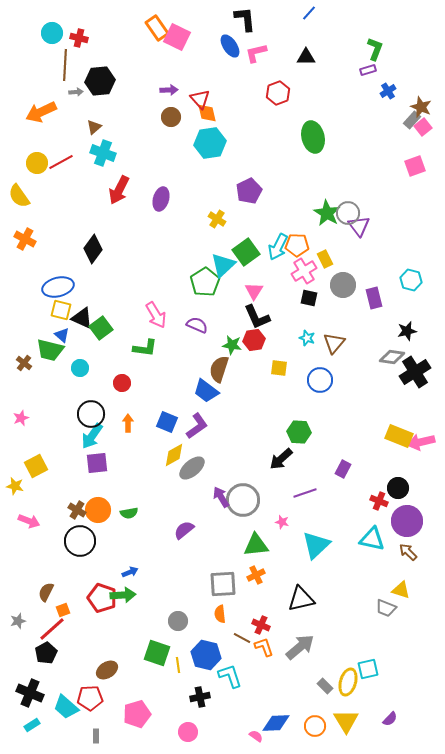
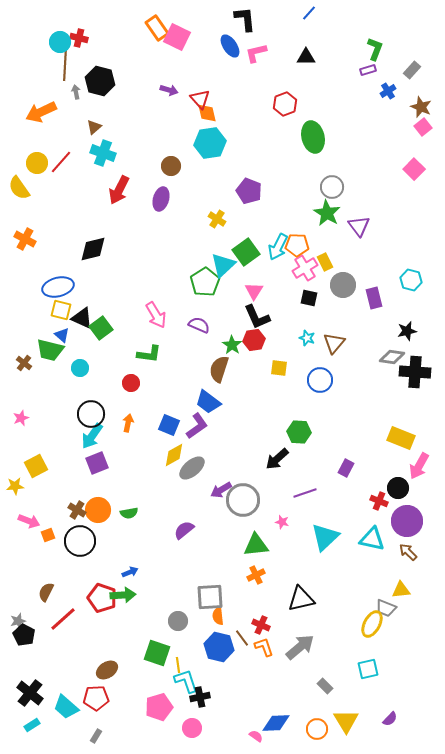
cyan circle at (52, 33): moved 8 px right, 9 px down
black hexagon at (100, 81): rotated 20 degrees clockwise
purple arrow at (169, 90): rotated 18 degrees clockwise
gray arrow at (76, 92): rotated 96 degrees counterclockwise
red hexagon at (278, 93): moved 7 px right, 11 px down
brown circle at (171, 117): moved 49 px down
gray rectangle at (412, 120): moved 50 px up
red line at (61, 162): rotated 20 degrees counterclockwise
pink square at (415, 166): moved 1 px left, 3 px down; rotated 25 degrees counterclockwise
purple pentagon at (249, 191): rotated 25 degrees counterclockwise
yellow semicircle at (19, 196): moved 8 px up
gray circle at (348, 213): moved 16 px left, 26 px up
black diamond at (93, 249): rotated 40 degrees clockwise
yellow rectangle at (325, 259): moved 3 px down
pink cross at (304, 271): moved 1 px right, 3 px up
purple semicircle at (197, 325): moved 2 px right
green star at (232, 345): rotated 24 degrees clockwise
green L-shape at (145, 348): moved 4 px right, 6 px down
black cross at (415, 372): rotated 36 degrees clockwise
red circle at (122, 383): moved 9 px right
blue trapezoid at (206, 391): moved 2 px right, 11 px down
blue square at (167, 422): moved 2 px right, 3 px down
orange arrow at (128, 423): rotated 12 degrees clockwise
yellow rectangle at (399, 436): moved 2 px right, 2 px down
pink arrow at (421, 442): moved 2 px left, 24 px down; rotated 48 degrees counterclockwise
black arrow at (281, 459): moved 4 px left
purple square at (97, 463): rotated 15 degrees counterclockwise
purple rectangle at (343, 469): moved 3 px right, 1 px up
yellow star at (15, 486): rotated 18 degrees counterclockwise
purple arrow at (221, 497): moved 7 px up; rotated 90 degrees counterclockwise
cyan triangle at (316, 545): moved 9 px right, 8 px up
gray square at (223, 584): moved 13 px left, 13 px down
yellow triangle at (401, 590): rotated 24 degrees counterclockwise
orange square at (63, 610): moved 15 px left, 75 px up
orange semicircle at (220, 614): moved 2 px left, 2 px down
red line at (52, 629): moved 11 px right, 10 px up
brown line at (242, 638): rotated 24 degrees clockwise
black pentagon at (46, 653): moved 22 px left, 18 px up; rotated 15 degrees counterclockwise
blue hexagon at (206, 655): moved 13 px right, 8 px up
cyan L-shape at (230, 676): moved 44 px left, 5 px down
yellow ellipse at (348, 682): moved 24 px right, 58 px up; rotated 12 degrees clockwise
black cross at (30, 693): rotated 16 degrees clockwise
red pentagon at (90, 698): moved 6 px right
pink pentagon at (137, 714): moved 22 px right, 7 px up
orange circle at (315, 726): moved 2 px right, 3 px down
pink circle at (188, 732): moved 4 px right, 4 px up
gray rectangle at (96, 736): rotated 32 degrees clockwise
